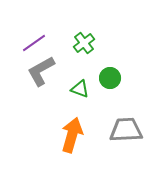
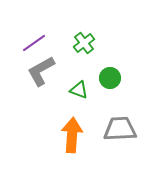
green triangle: moved 1 px left, 1 px down
gray trapezoid: moved 6 px left, 1 px up
orange arrow: rotated 12 degrees counterclockwise
